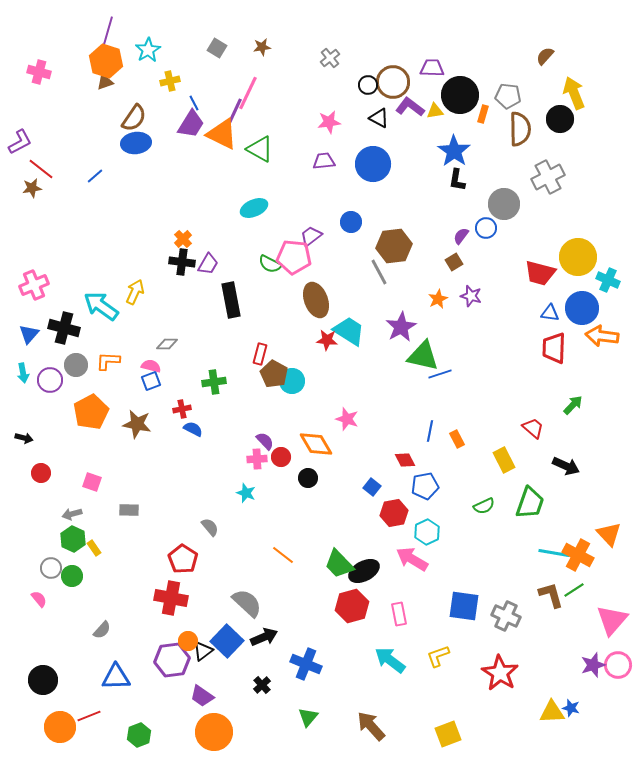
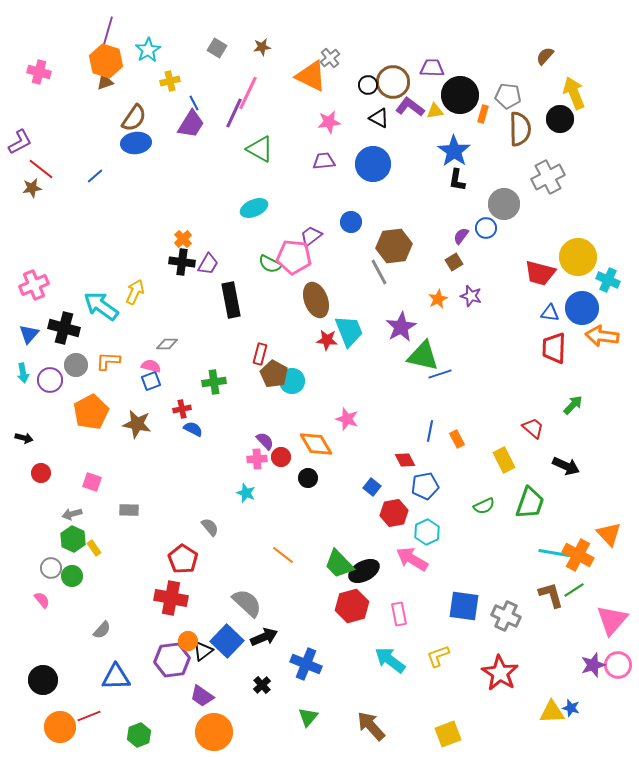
orange triangle at (222, 134): moved 89 px right, 58 px up
cyan trapezoid at (349, 331): rotated 36 degrees clockwise
pink semicircle at (39, 599): moved 3 px right, 1 px down
